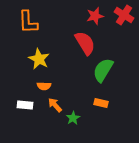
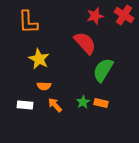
red semicircle: rotated 10 degrees counterclockwise
green star: moved 10 px right, 16 px up
